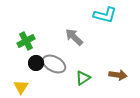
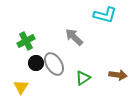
gray ellipse: rotated 30 degrees clockwise
